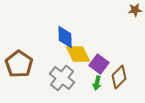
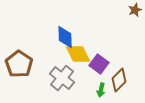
brown star: rotated 16 degrees counterclockwise
brown diamond: moved 3 px down
green arrow: moved 4 px right, 7 px down
